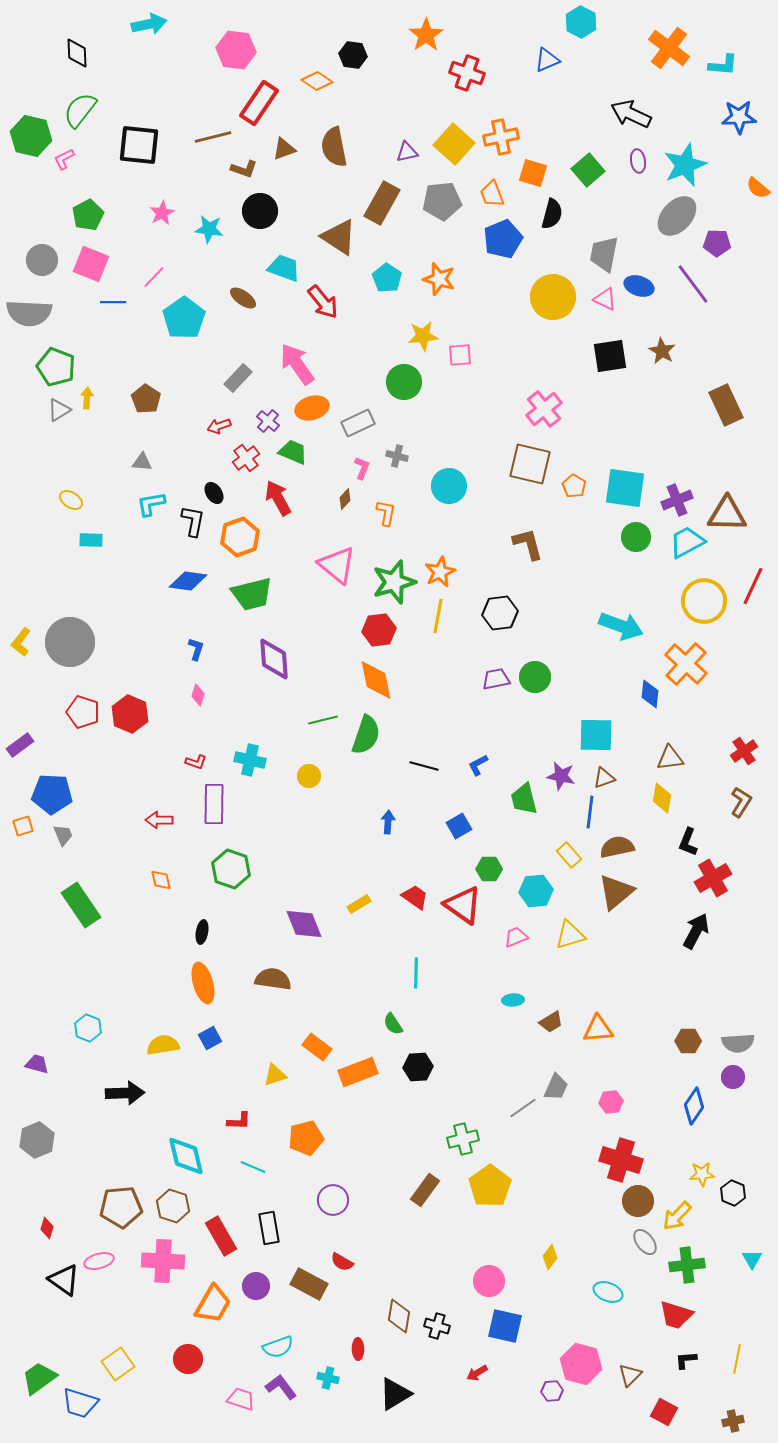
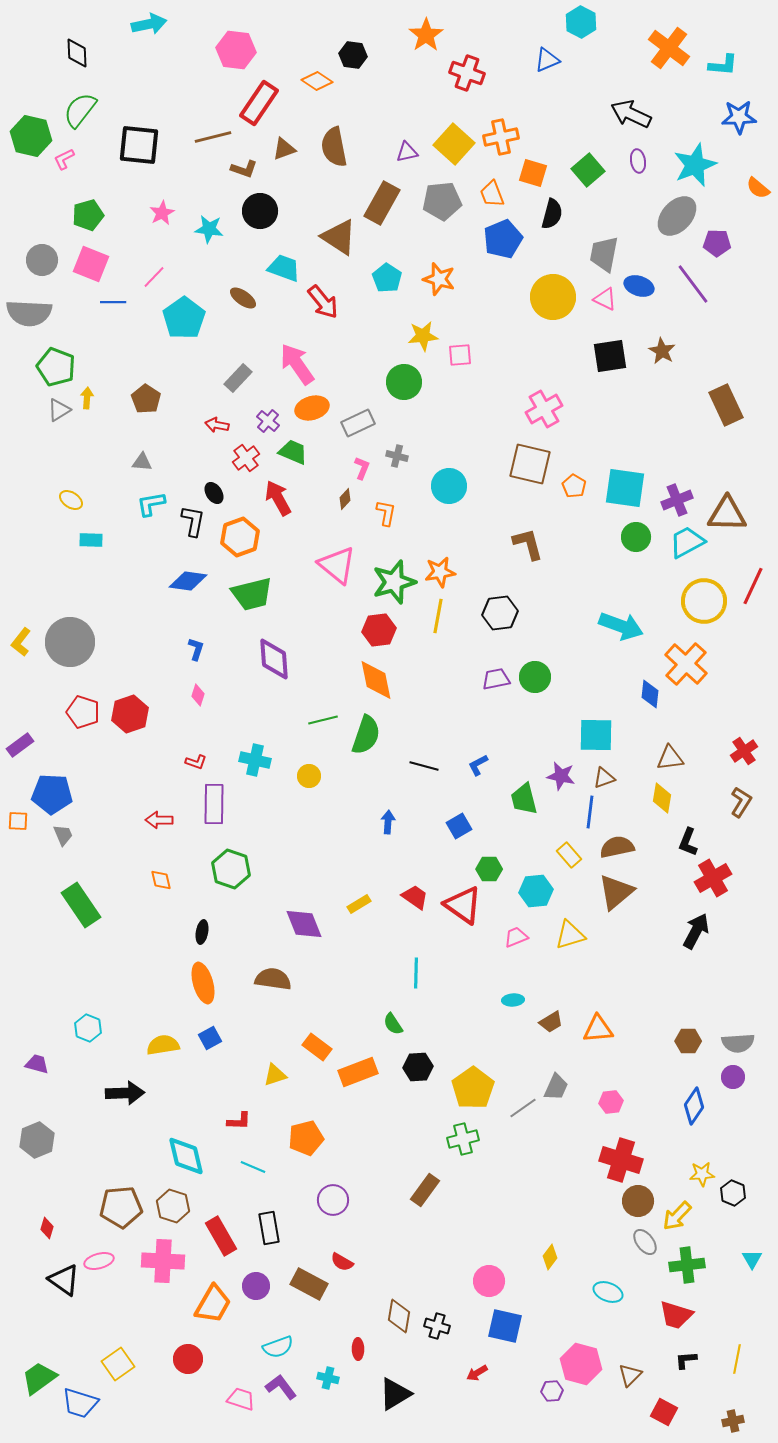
cyan star at (685, 165): moved 10 px right
green pentagon at (88, 215): rotated 12 degrees clockwise
pink cross at (544, 409): rotated 9 degrees clockwise
red arrow at (219, 426): moved 2 px left, 1 px up; rotated 30 degrees clockwise
orange star at (440, 572): rotated 16 degrees clockwise
red hexagon at (130, 714): rotated 18 degrees clockwise
cyan cross at (250, 760): moved 5 px right
orange square at (23, 826): moved 5 px left, 5 px up; rotated 20 degrees clockwise
yellow pentagon at (490, 1186): moved 17 px left, 98 px up
